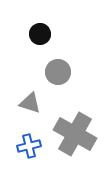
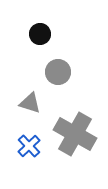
blue cross: rotated 30 degrees counterclockwise
